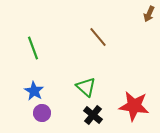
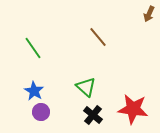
green line: rotated 15 degrees counterclockwise
red star: moved 1 px left, 3 px down
purple circle: moved 1 px left, 1 px up
